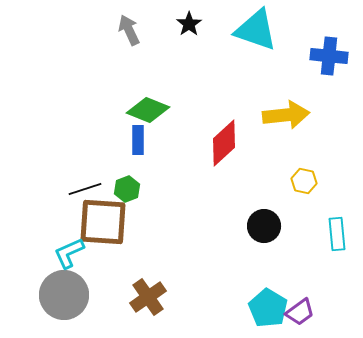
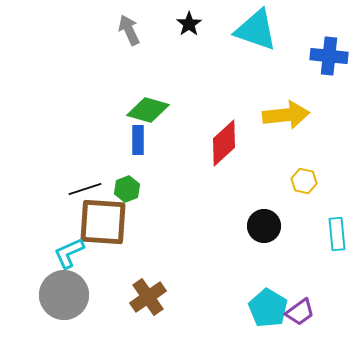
green diamond: rotated 6 degrees counterclockwise
